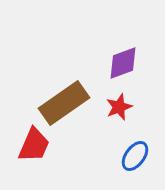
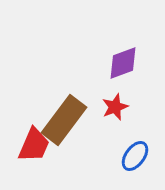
brown rectangle: moved 17 px down; rotated 18 degrees counterclockwise
red star: moved 4 px left
